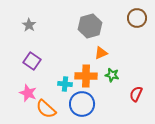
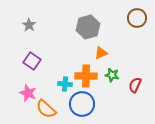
gray hexagon: moved 2 px left, 1 px down
red semicircle: moved 1 px left, 9 px up
